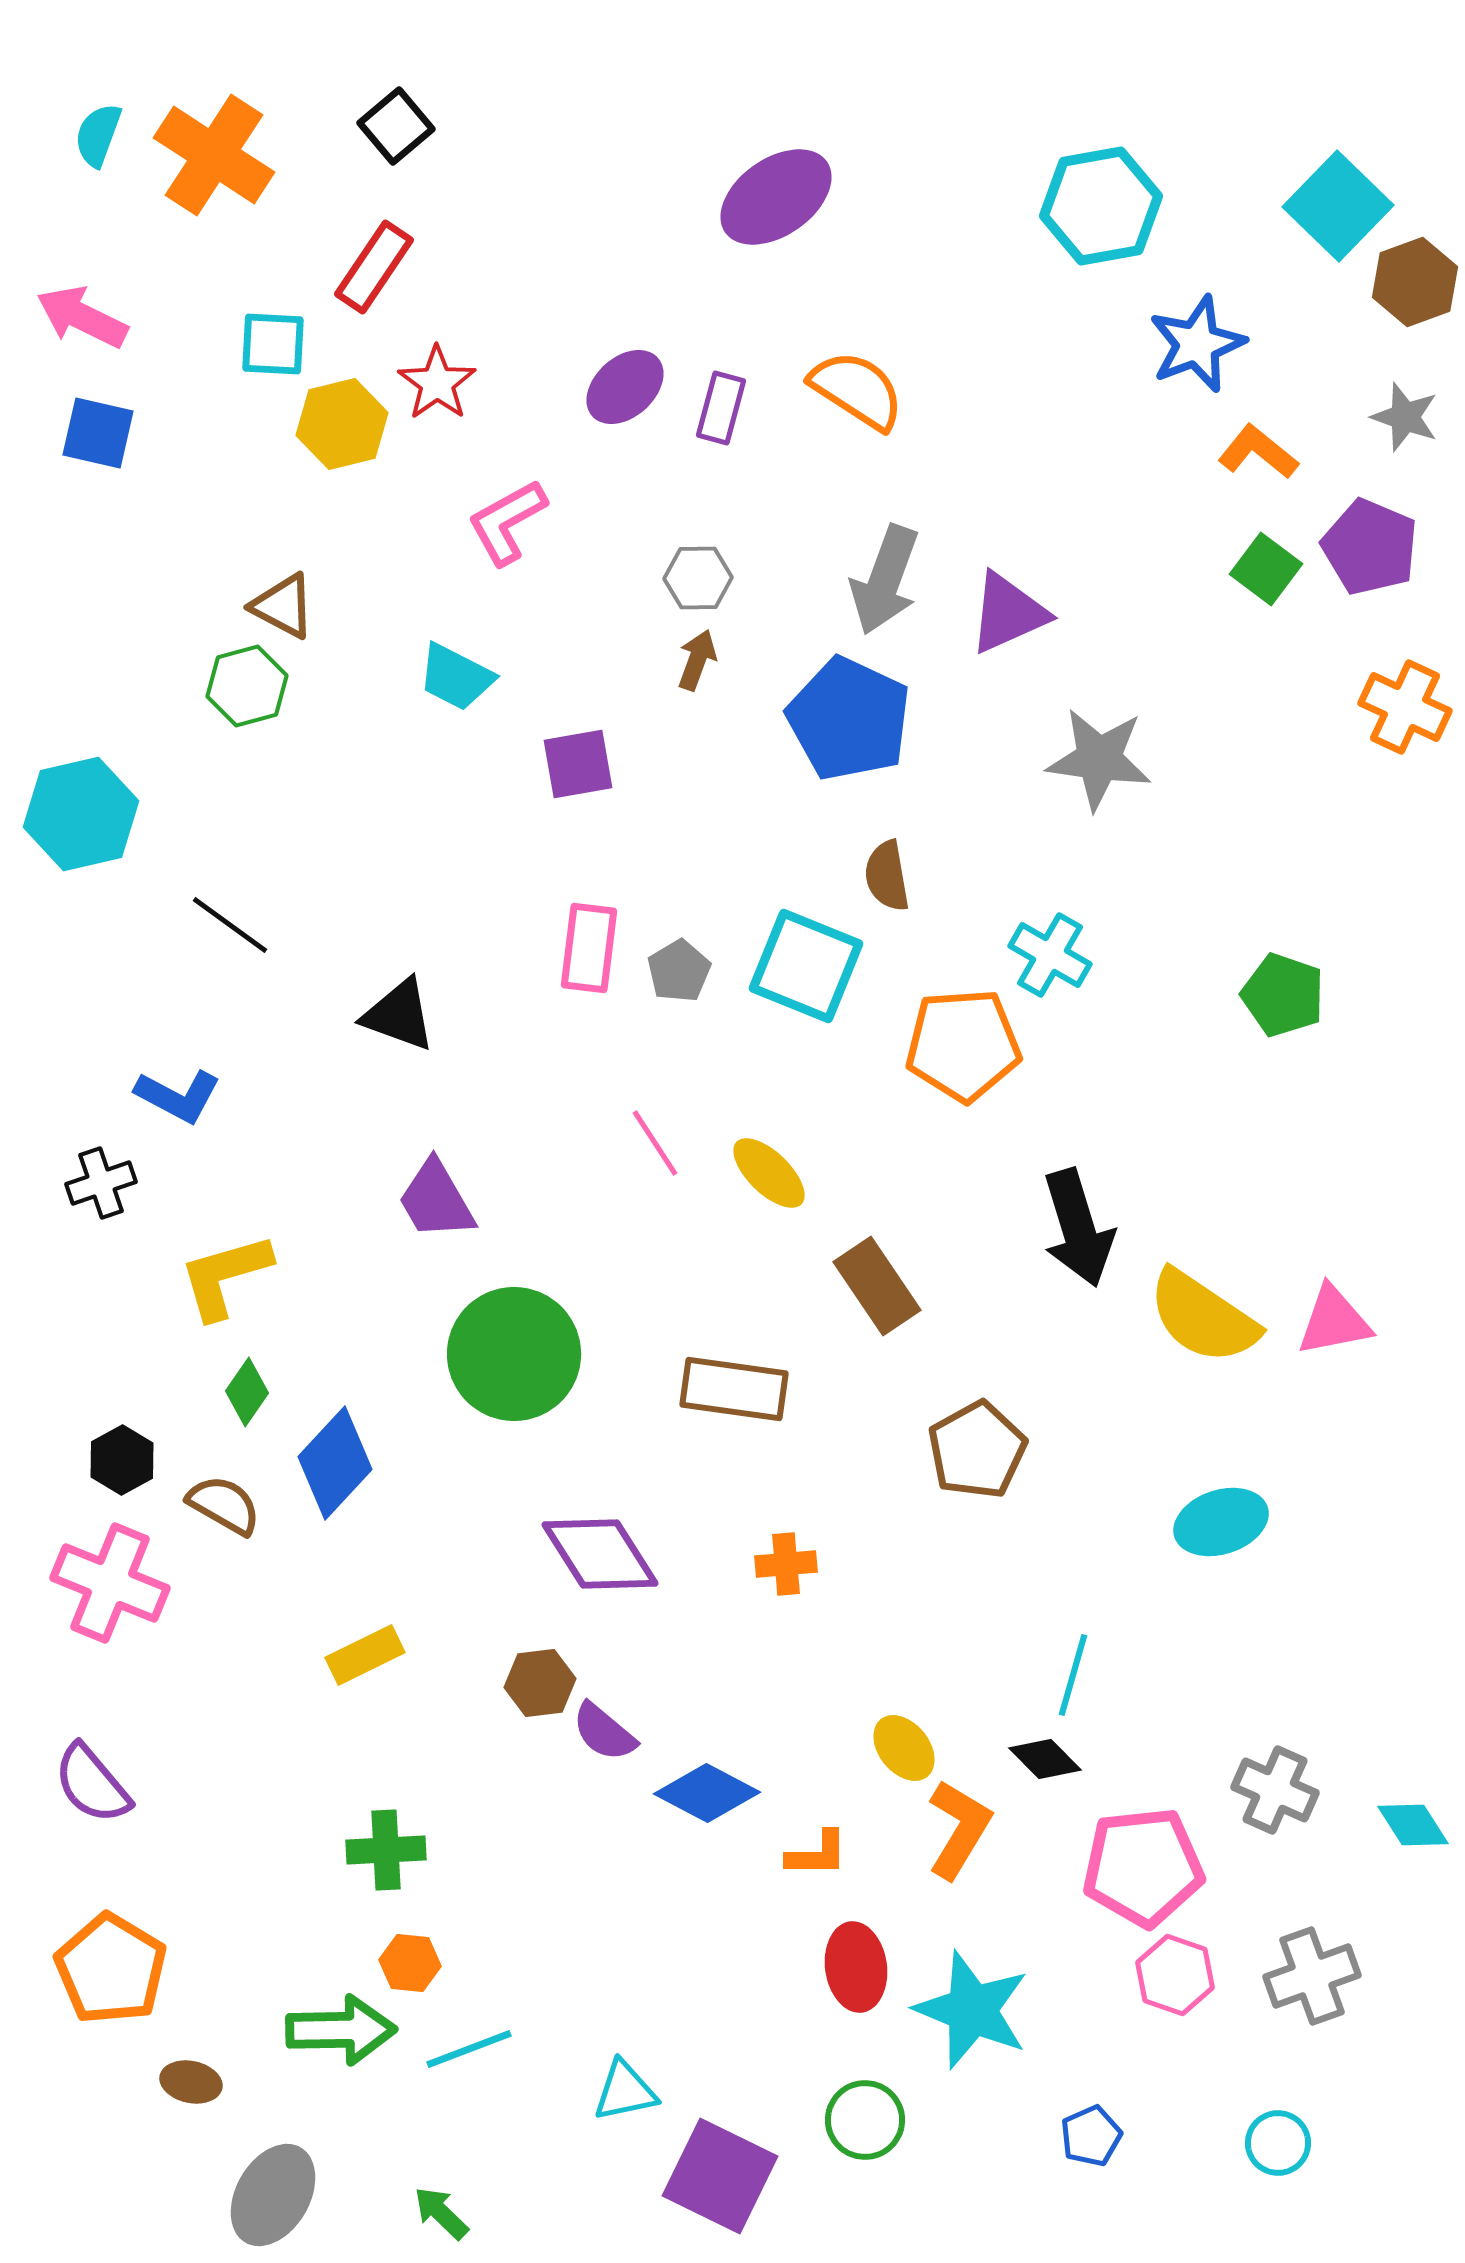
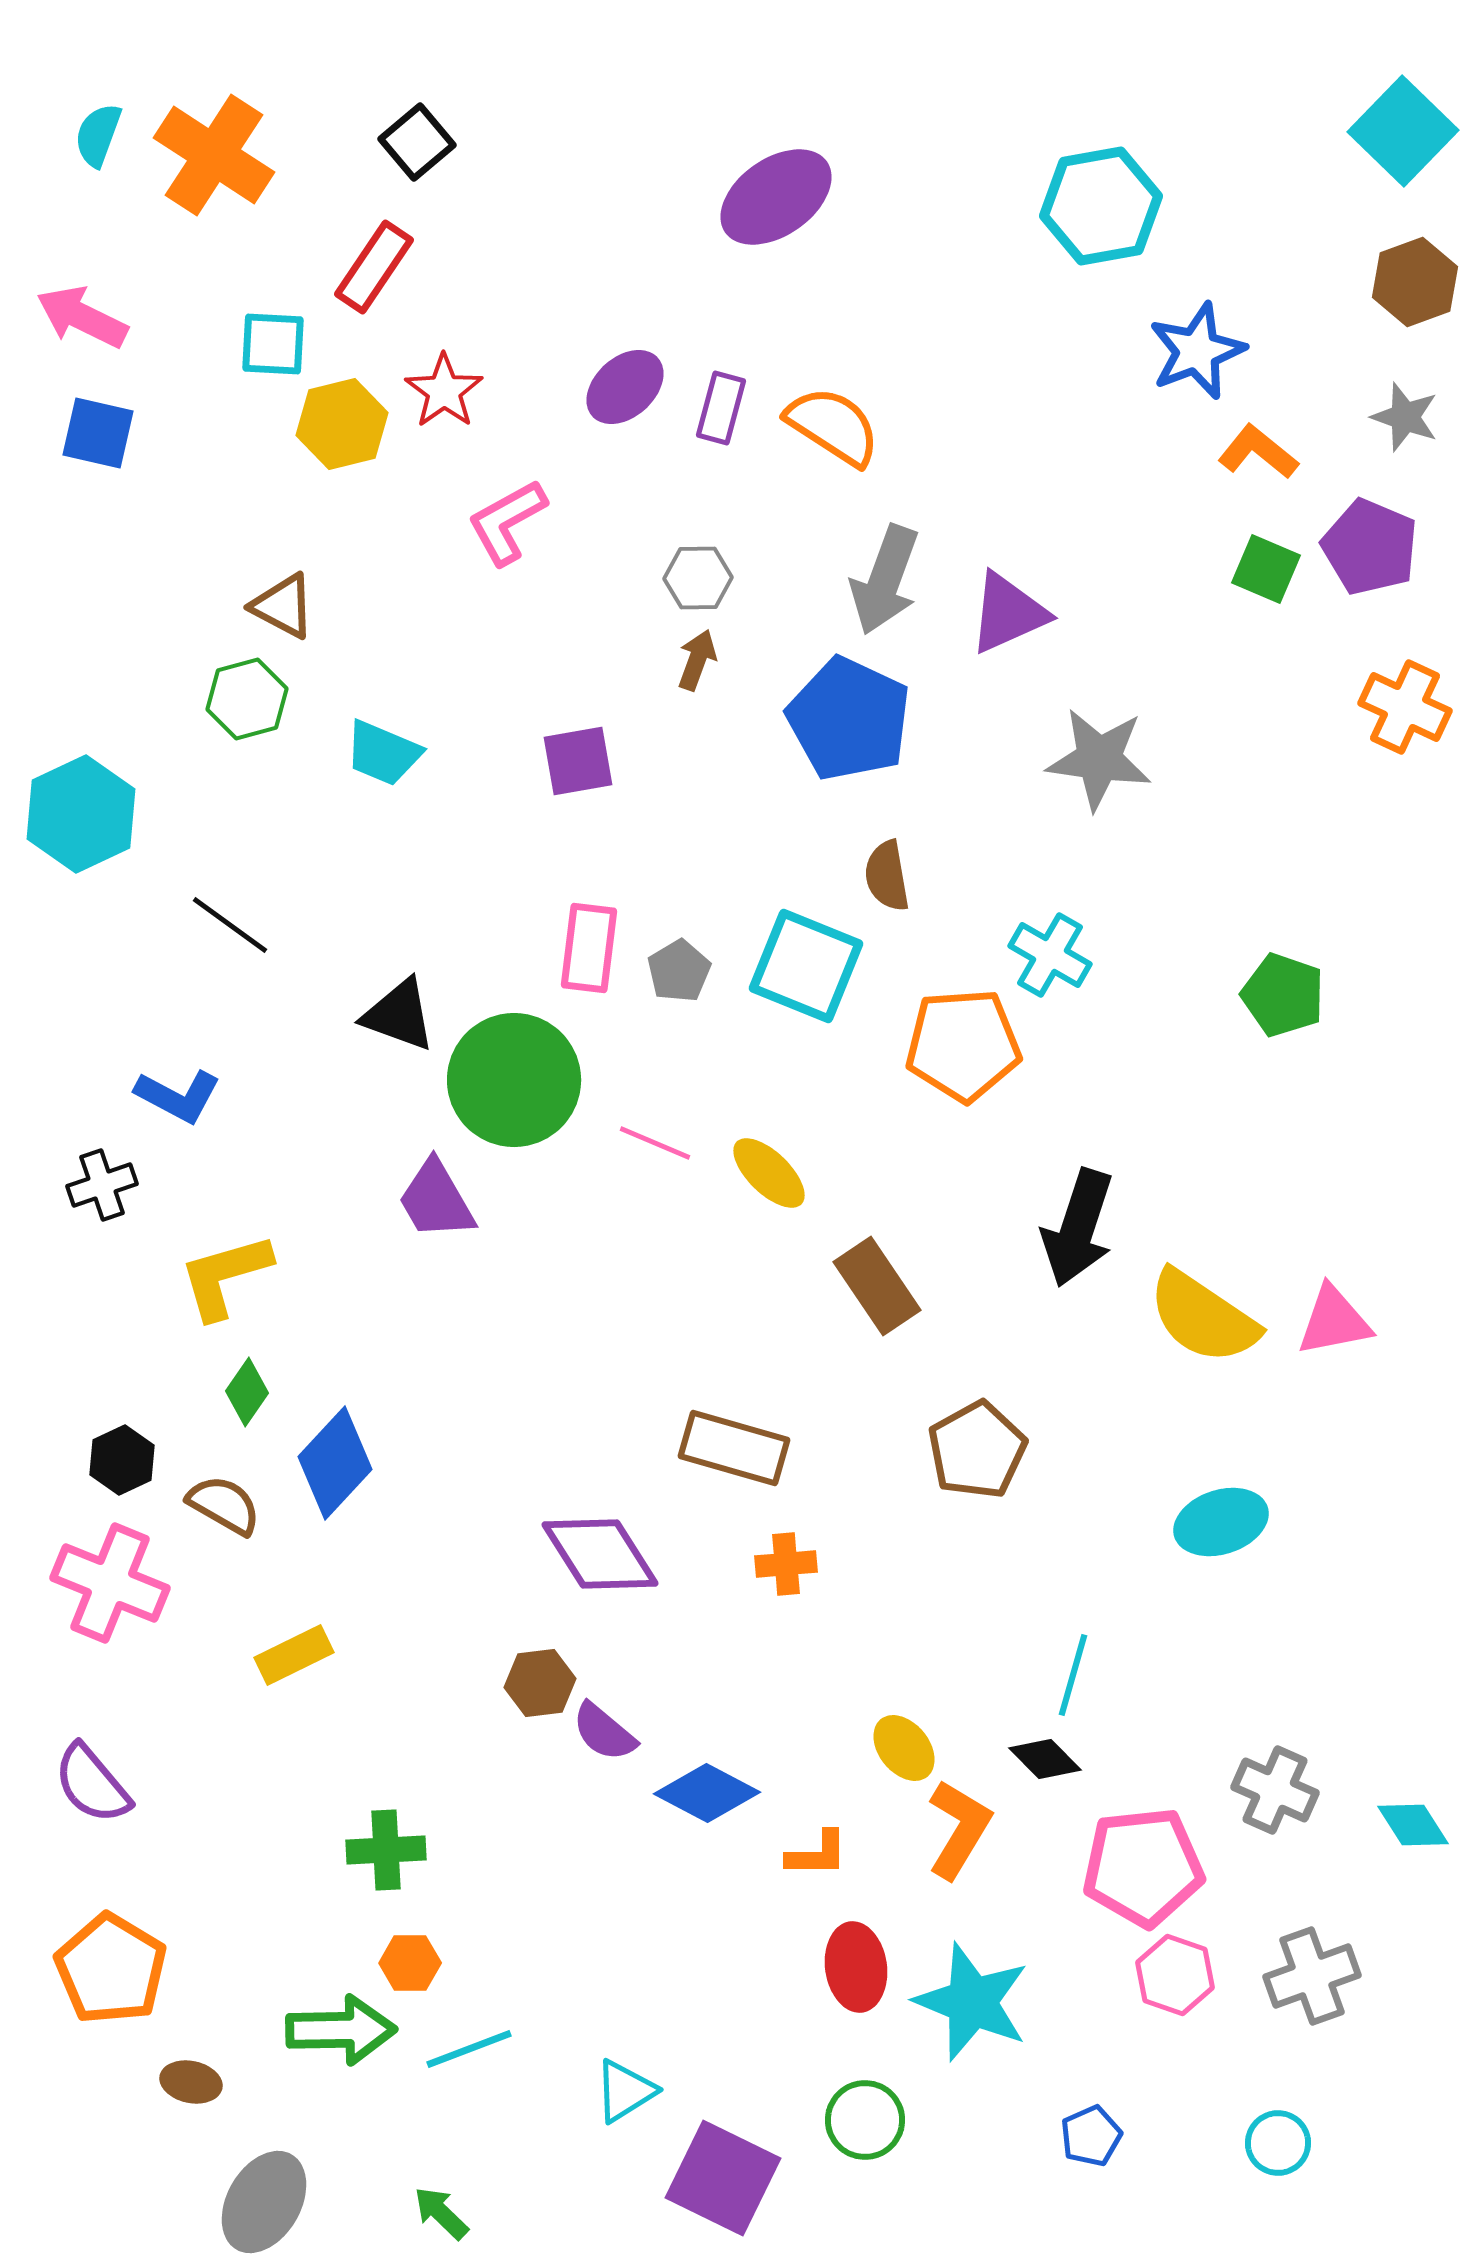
black square at (396, 126): moved 21 px right, 16 px down
cyan square at (1338, 206): moved 65 px right, 75 px up
blue star at (1197, 344): moved 7 px down
red star at (437, 383): moved 7 px right, 8 px down
orange semicircle at (857, 390): moved 24 px left, 36 px down
green square at (1266, 569): rotated 14 degrees counterclockwise
cyan trapezoid at (456, 677): moved 73 px left, 76 px down; rotated 4 degrees counterclockwise
green hexagon at (247, 686): moved 13 px down
purple square at (578, 764): moved 3 px up
cyan hexagon at (81, 814): rotated 12 degrees counterclockwise
pink line at (655, 1143): rotated 34 degrees counterclockwise
black cross at (101, 1183): moved 1 px right, 2 px down
black arrow at (1078, 1228): rotated 35 degrees clockwise
green circle at (514, 1354): moved 274 px up
brown rectangle at (734, 1389): moved 59 px down; rotated 8 degrees clockwise
black hexagon at (122, 1460): rotated 4 degrees clockwise
yellow rectangle at (365, 1655): moved 71 px left
orange hexagon at (410, 1963): rotated 6 degrees counterclockwise
cyan star at (972, 2010): moved 8 px up
cyan triangle at (625, 2091): rotated 20 degrees counterclockwise
purple square at (720, 2176): moved 3 px right, 2 px down
gray ellipse at (273, 2195): moved 9 px left, 7 px down
